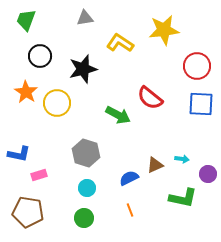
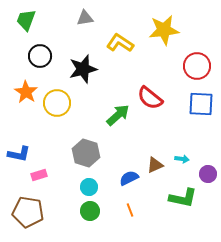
green arrow: rotated 70 degrees counterclockwise
cyan circle: moved 2 px right, 1 px up
green circle: moved 6 px right, 7 px up
